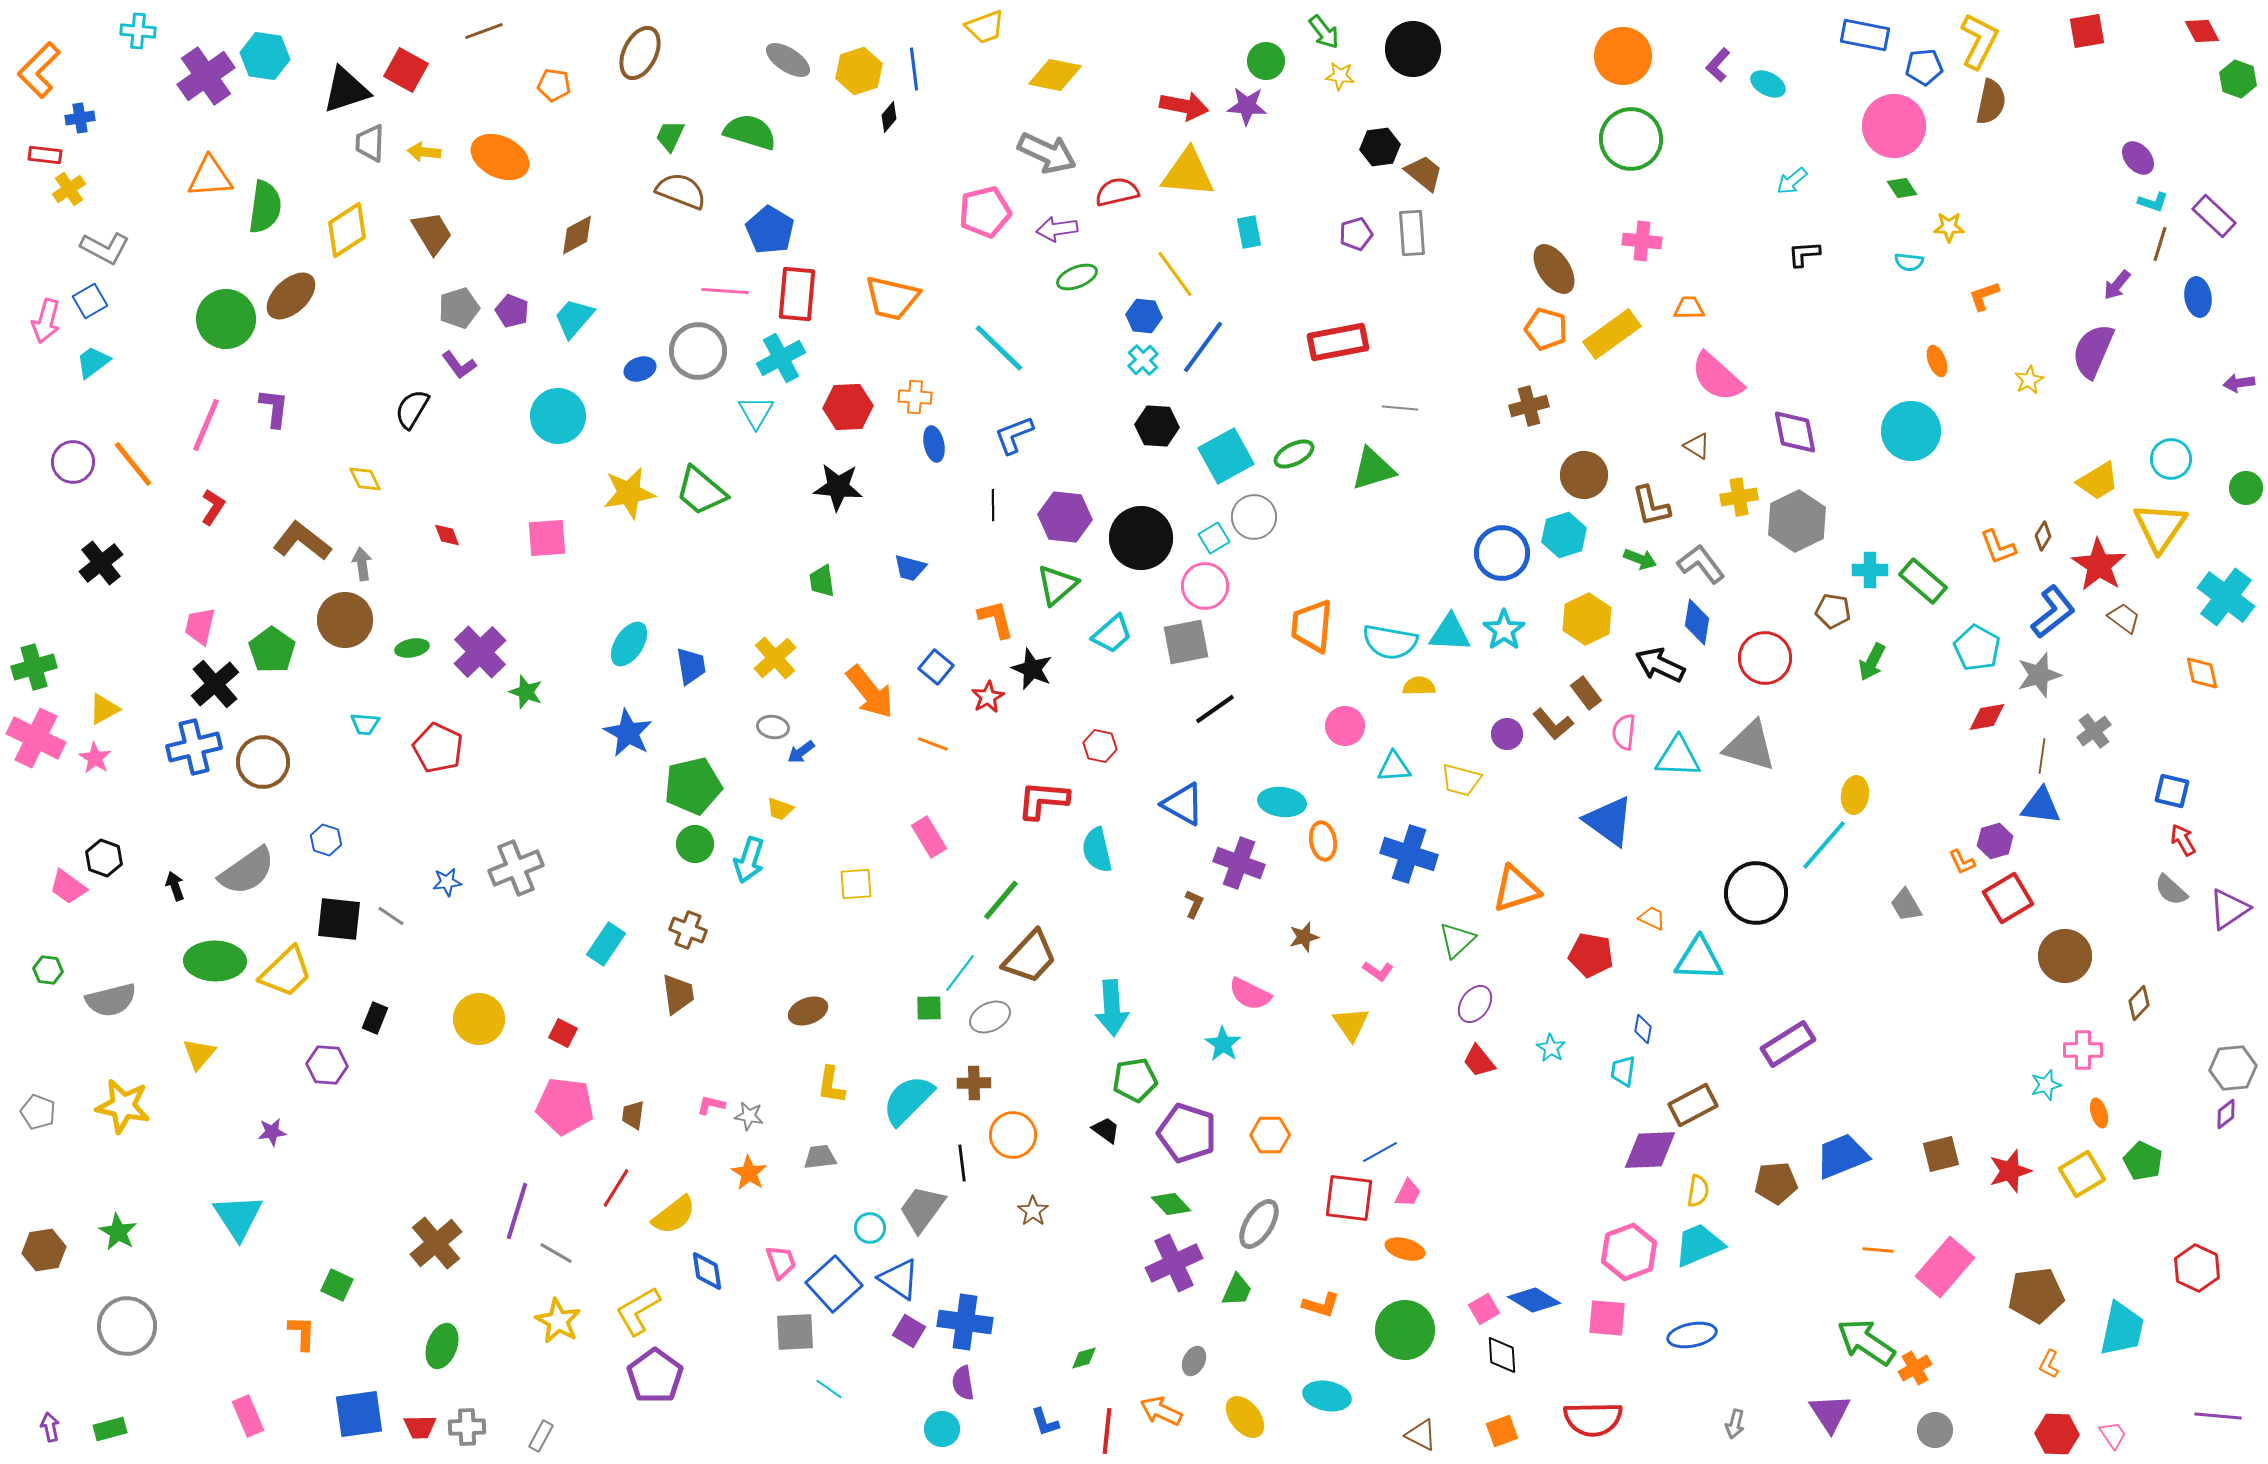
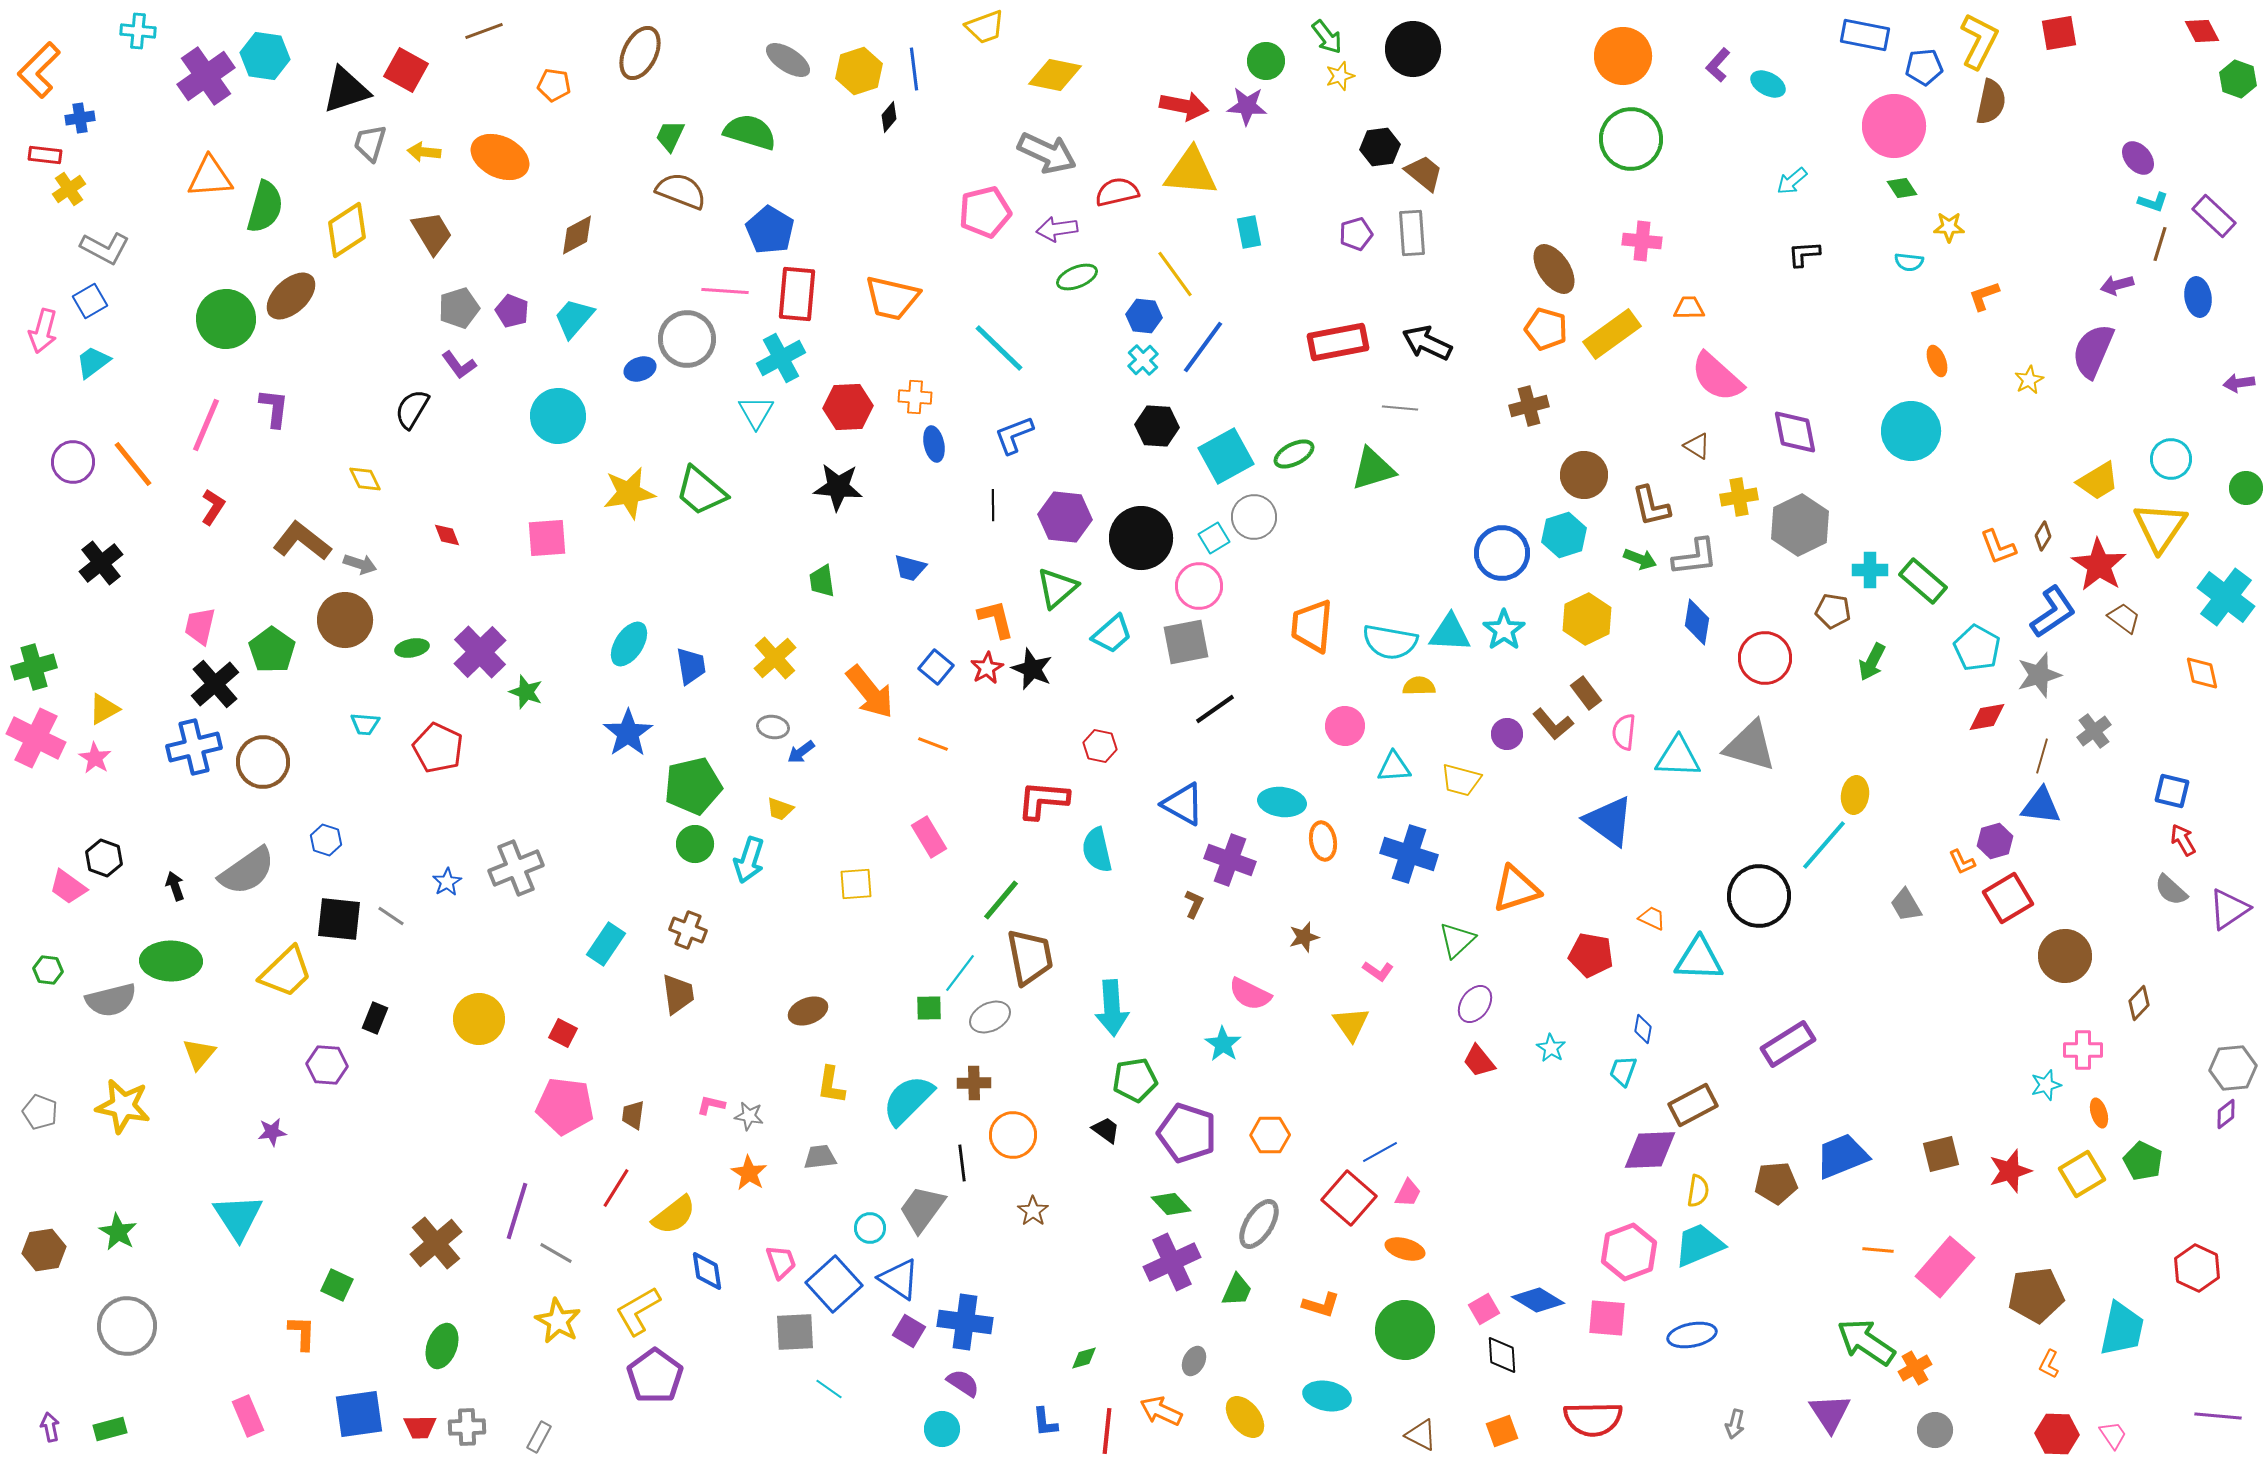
red square at (2087, 31): moved 28 px left, 2 px down
green arrow at (1324, 32): moved 3 px right, 5 px down
yellow star at (1340, 76): rotated 24 degrees counterclockwise
gray trapezoid at (370, 143): rotated 15 degrees clockwise
yellow triangle at (1188, 173): moved 3 px right, 1 px up
green semicircle at (265, 207): rotated 8 degrees clockwise
purple arrow at (2117, 285): rotated 36 degrees clockwise
pink arrow at (46, 321): moved 3 px left, 10 px down
gray circle at (698, 351): moved 11 px left, 12 px up
gray hexagon at (1797, 521): moved 3 px right, 4 px down
gray arrow at (362, 564): moved 2 px left; rotated 116 degrees clockwise
gray L-shape at (1701, 564): moved 6 px left, 7 px up; rotated 120 degrees clockwise
green triangle at (1057, 585): moved 3 px down
pink circle at (1205, 586): moved 6 px left
blue L-shape at (2053, 612): rotated 4 degrees clockwise
black arrow at (1660, 665): moved 233 px left, 322 px up
red star at (988, 697): moved 1 px left, 29 px up
blue star at (628, 733): rotated 9 degrees clockwise
brown line at (2042, 756): rotated 8 degrees clockwise
purple cross at (1239, 863): moved 9 px left, 3 px up
blue star at (447, 882): rotated 24 degrees counterclockwise
black circle at (1756, 893): moved 3 px right, 3 px down
brown trapezoid at (1030, 957): rotated 54 degrees counterclockwise
green ellipse at (215, 961): moved 44 px left
cyan trapezoid at (1623, 1071): rotated 12 degrees clockwise
gray pentagon at (38, 1112): moved 2 px right
red square at (1349, 1198): rotated 34 degrees clockwise
purple cross at (1174, 1263): moved 2 px left, 1 px up
blue diamond at (1534, 1300): moved 4 px right
purple semicircle at (963, 1383): rotated 132 degrees clockwise
blue L-shape at (1045, 1422): rotated 12 degrees clockwise
gray rectangle at (541, 1436): moved 2 px left, 1 px down
